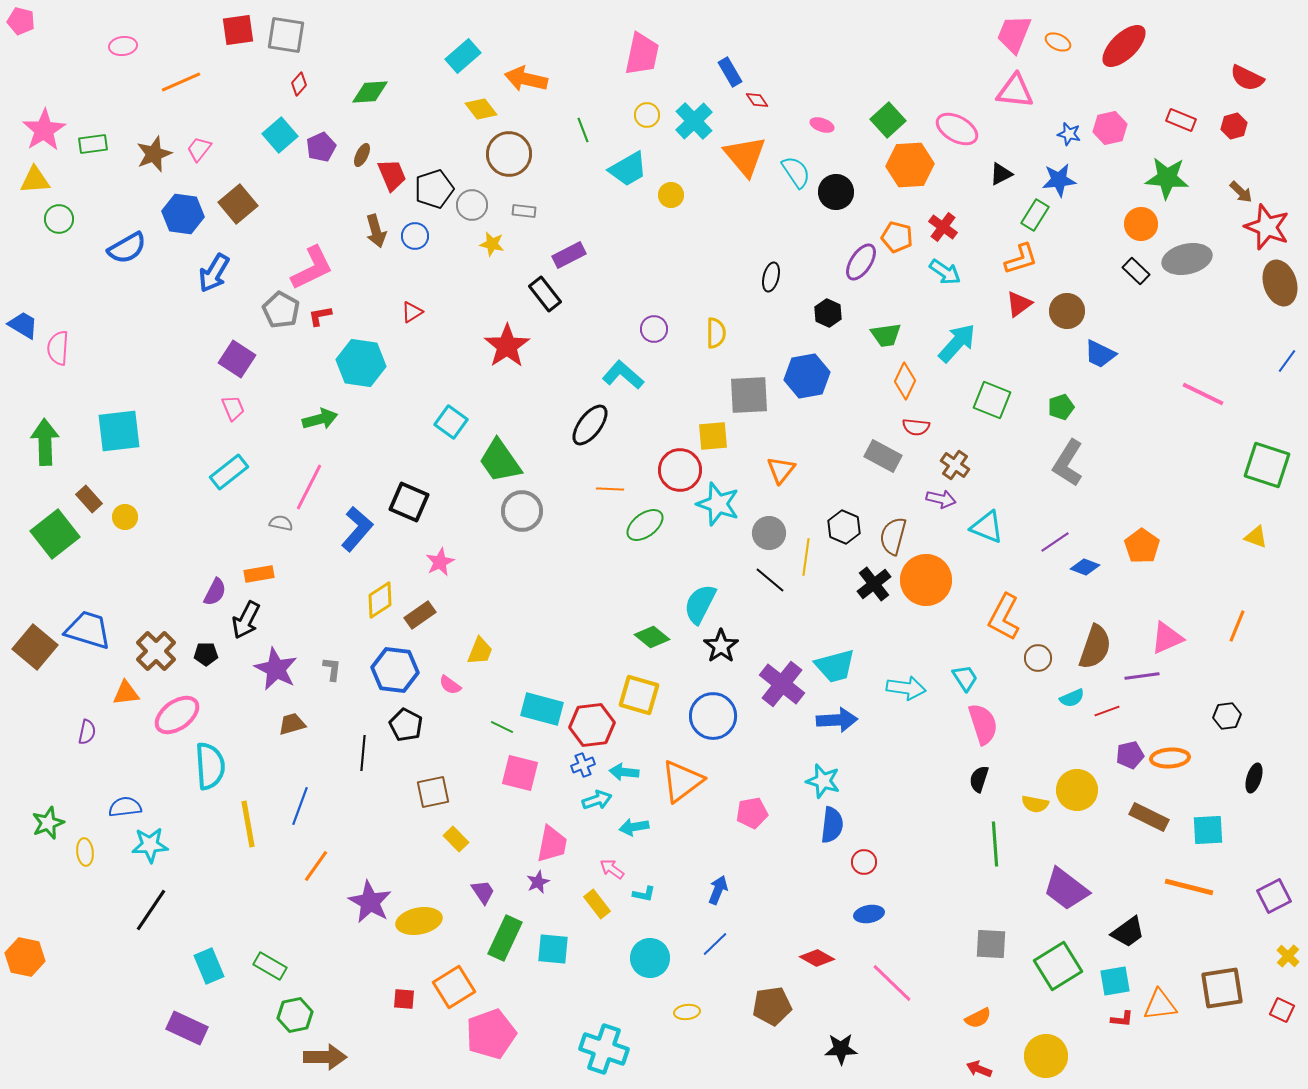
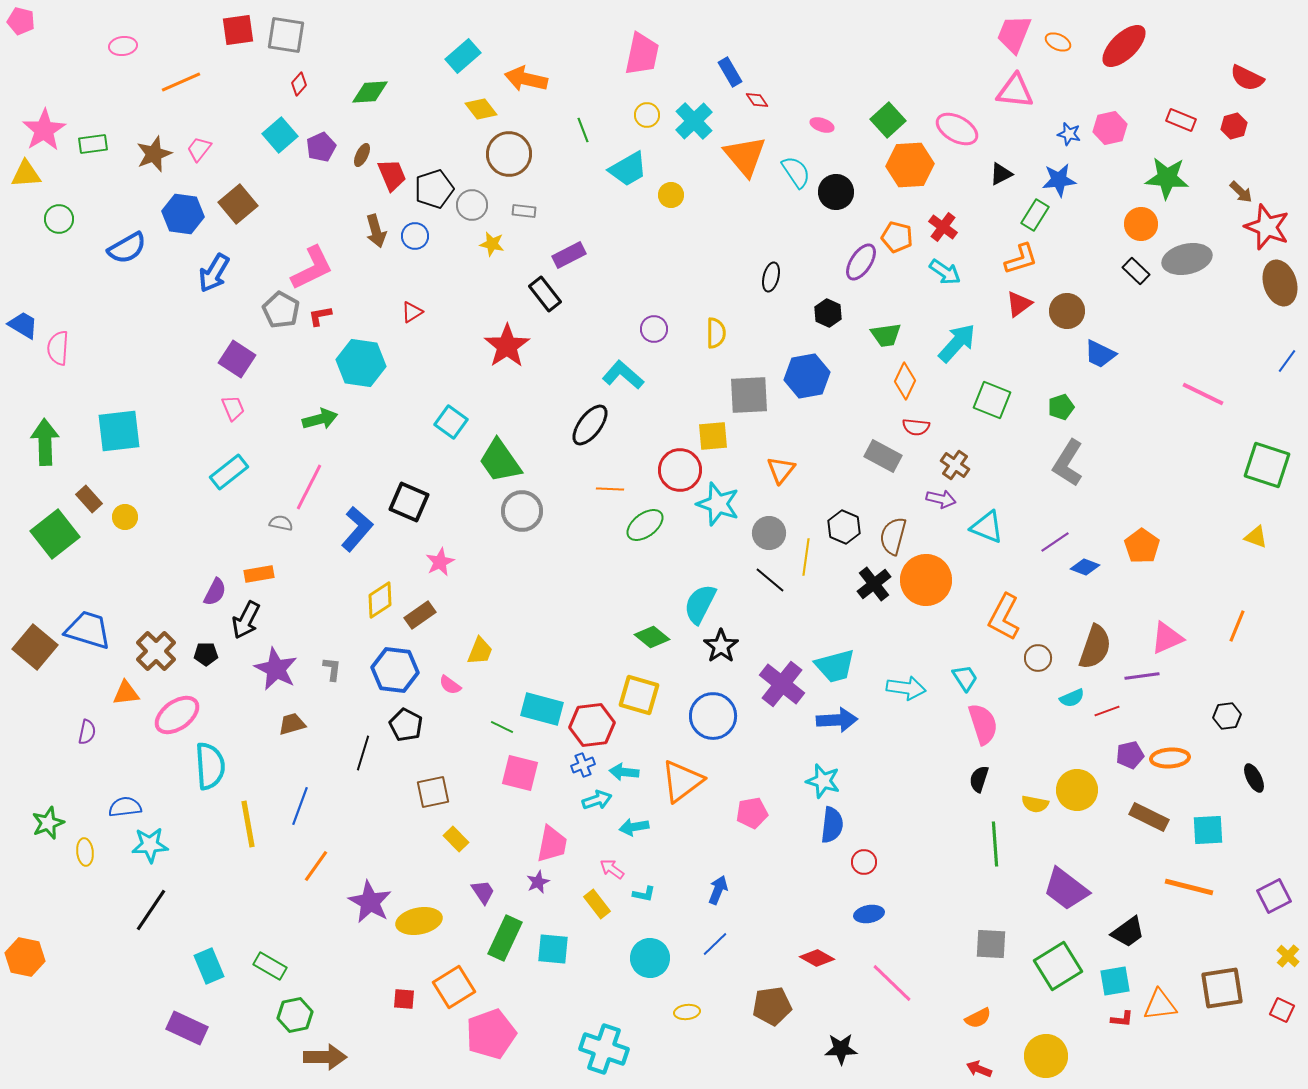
yellow triangle at (35, 180): moved 9 px left, 6 px up
black line at (363, 753): rotated 12 degrees clockwise
black ellipse at (1254, 778): rotated 44 degrees counterclockwise
